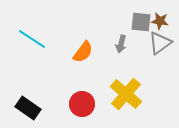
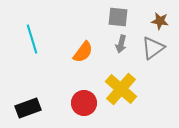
gray square: moved 23 px left, 5 px up
cyan line: rotated 40 degrees clockwise
gray triangle: moved 7 px left, 5 px down
yellow cross: moved 5 px left, 5 px up
red circle: moved 2 px right, 1 px up
black rectangle: rotated 55 degrees counterclockwise
